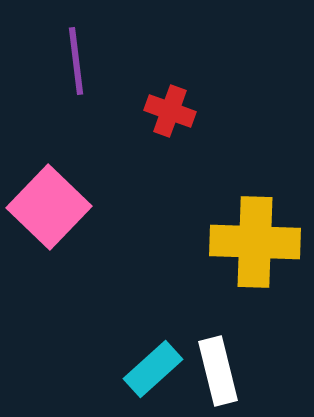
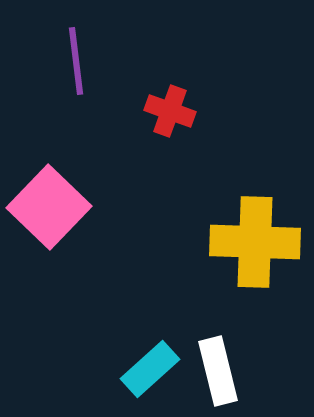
cyan rectangle: moved 3 px left
